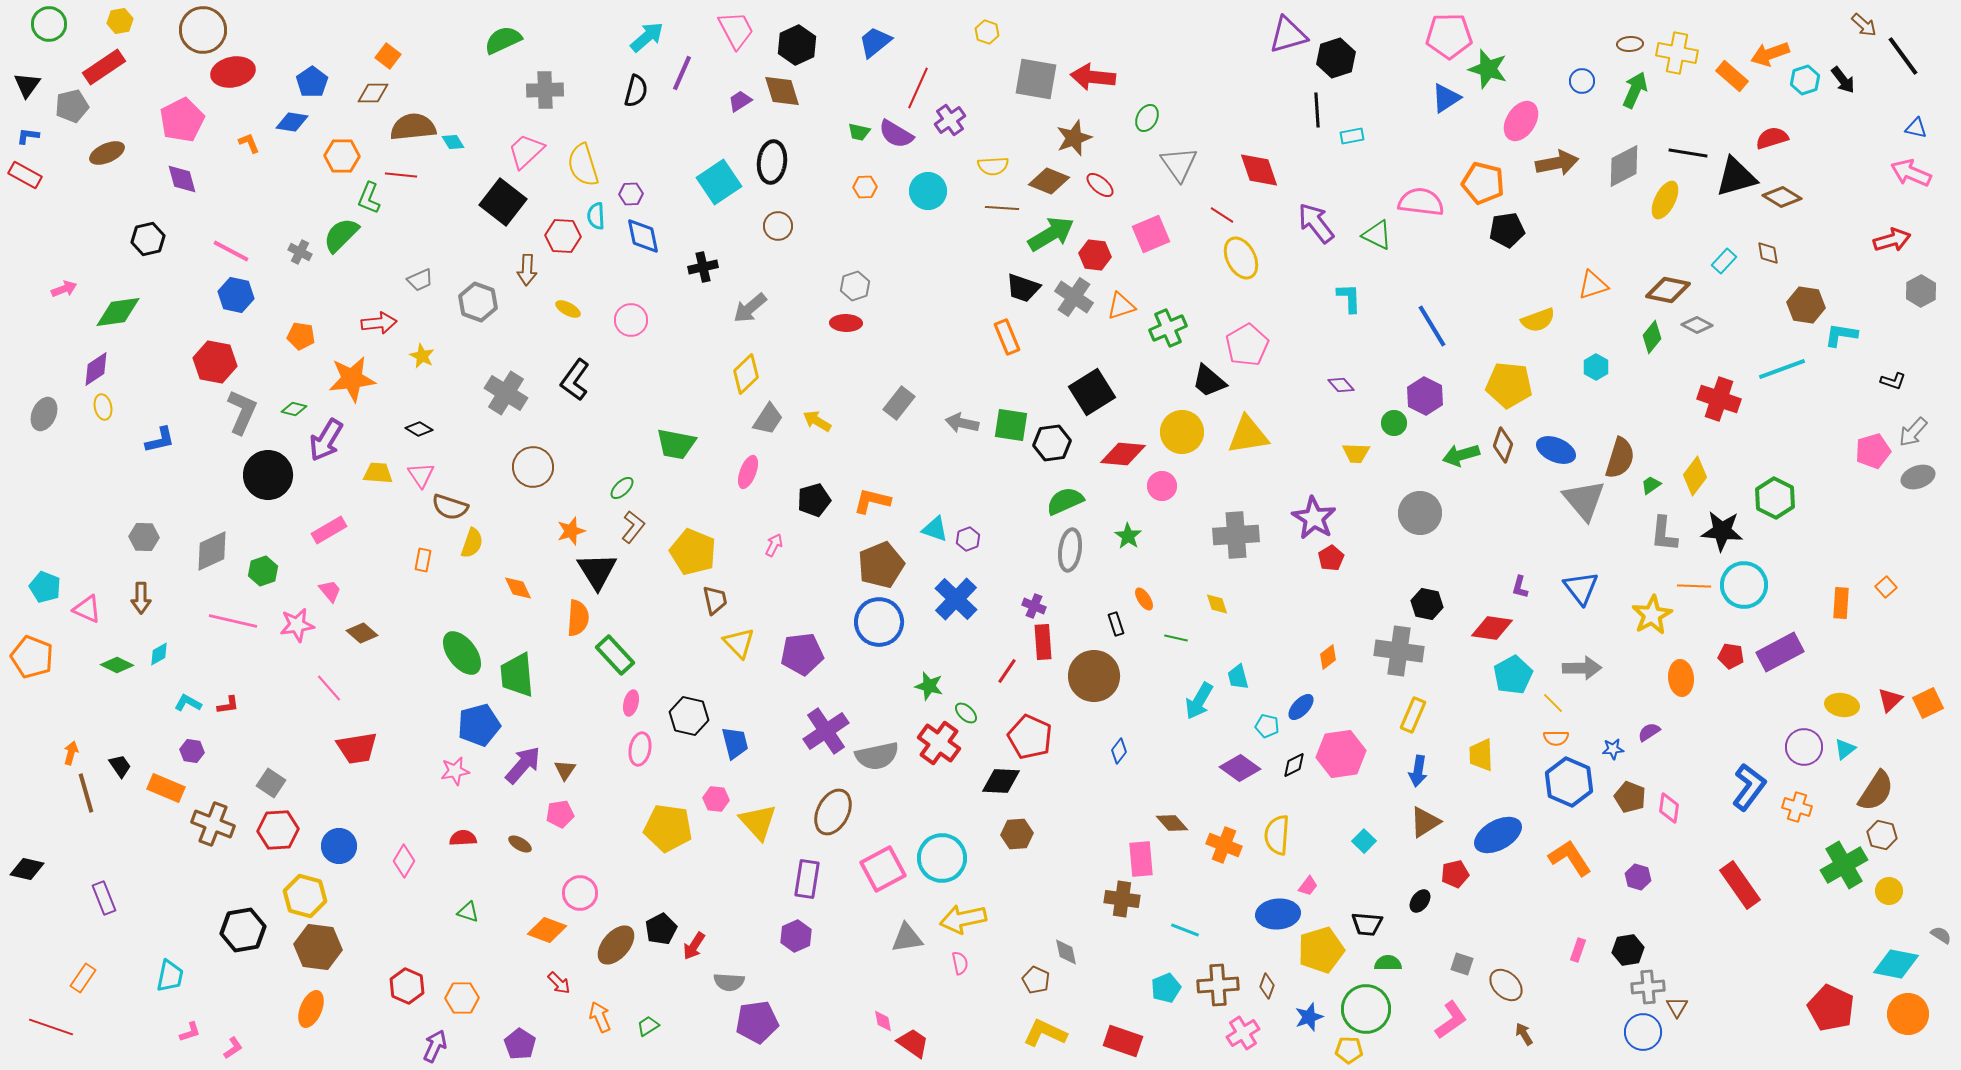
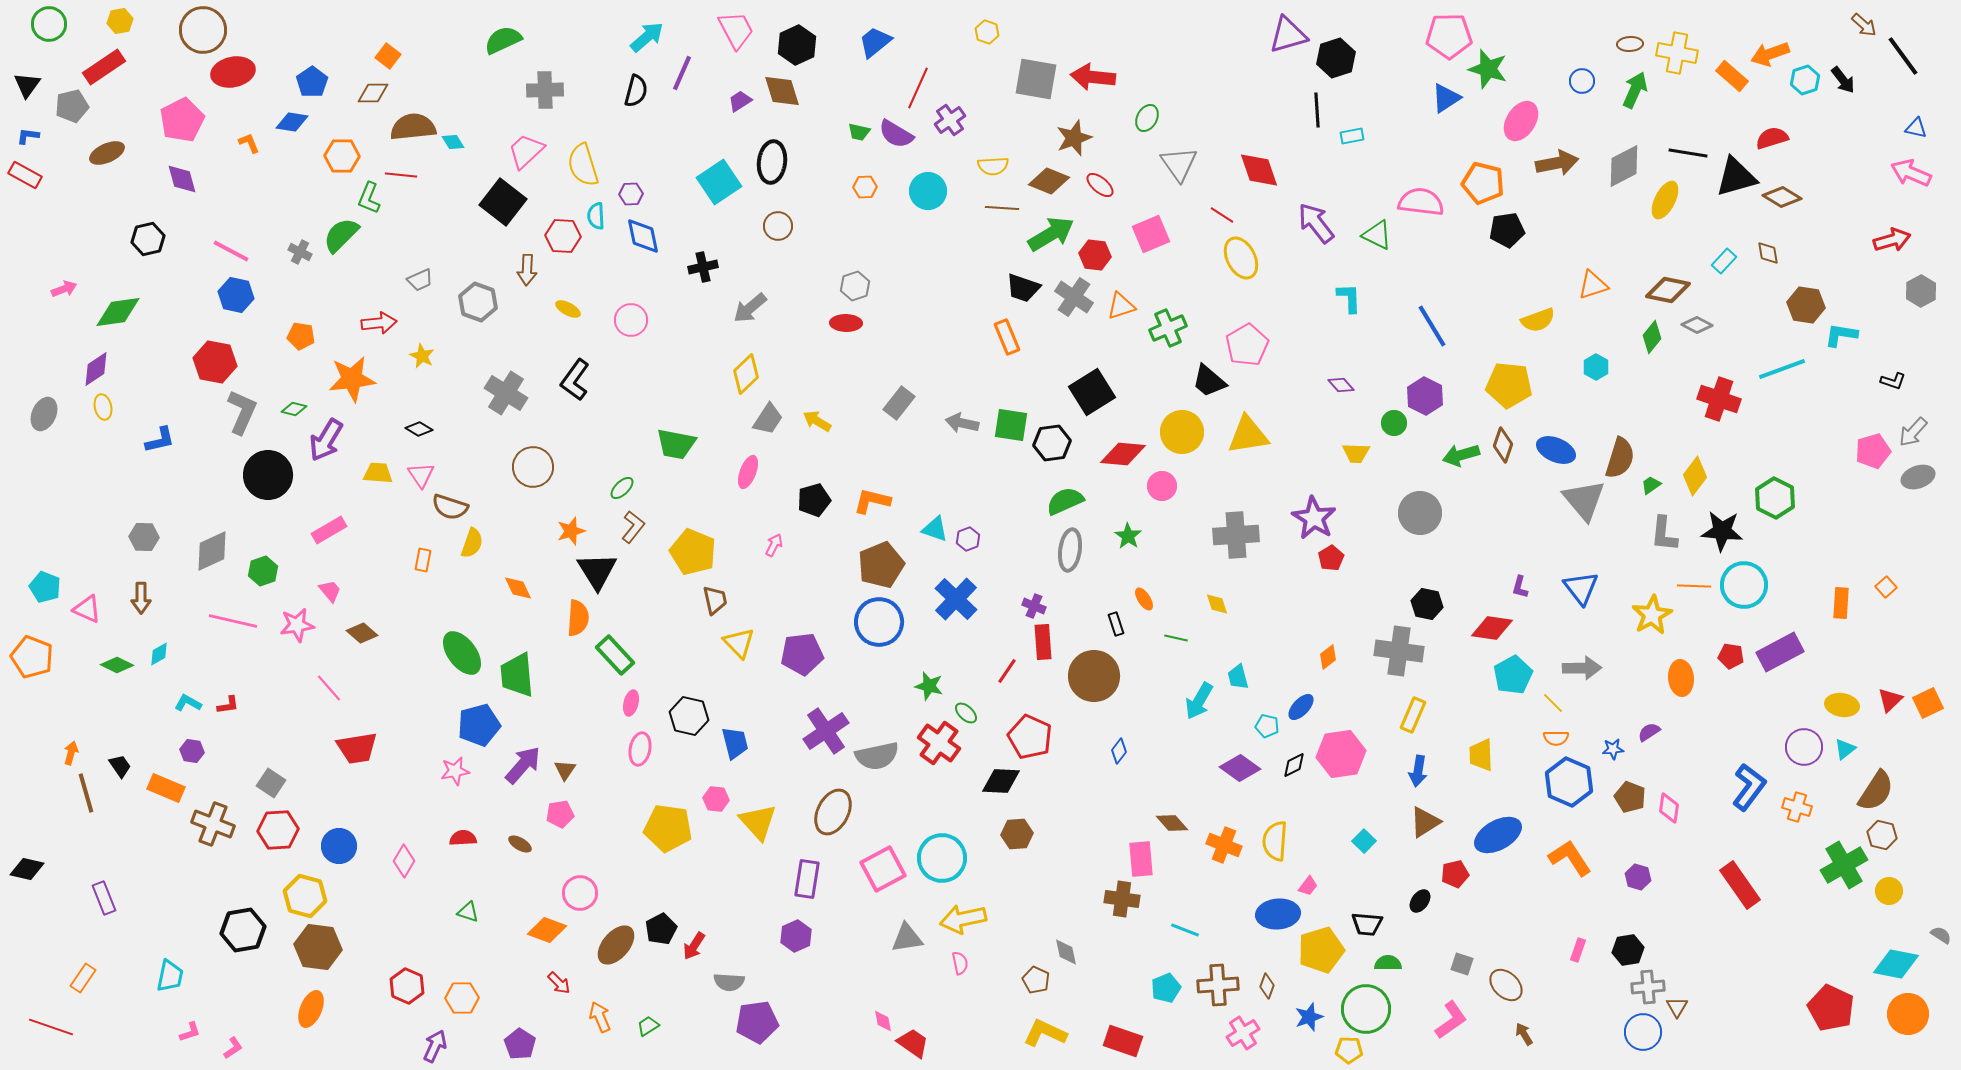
yellow semicircle at (1277, 835): moved 2 px left, 6 px down
